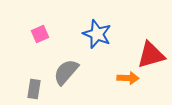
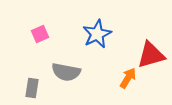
blue star: rotated 24 degrees clockwise
gray semicircle: rotated 120 degrees counterclockwise
orange arrow: rotated 60 degrees counterclockwise
gray rectangle: moved 2 px left, 1 px up
